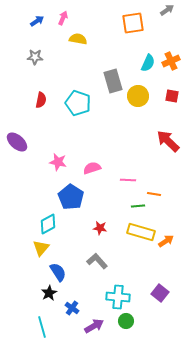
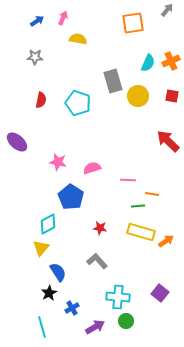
gray arrow: rotated 16 degrees counterclockwise
orange line: moved 2 px left
blue cross: rotated 24 degrees clockwise
purple arrow: moved 1 px right, 1 px down
